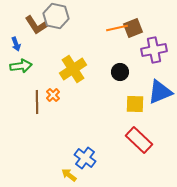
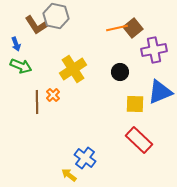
brown square: rotated 18 degrees counterclockwise
green arrow: rotated 30 degrees clockwise
